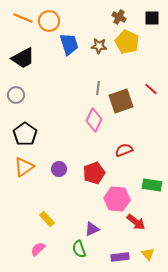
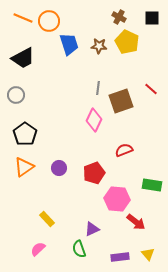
purple circle: moved 1 px up
